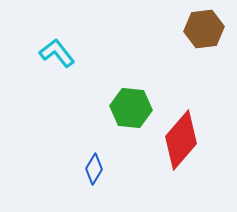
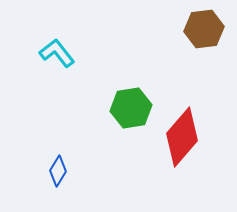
green hexagon: rotated 15 degrees counterclockwise
red diamond: moved 1 px right, 3 px up
blue diamond: moved 36 px left, 2 px down
